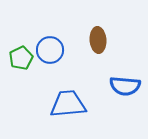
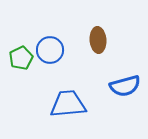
blue semicircle: rotated 20 degrees counterclockwise
